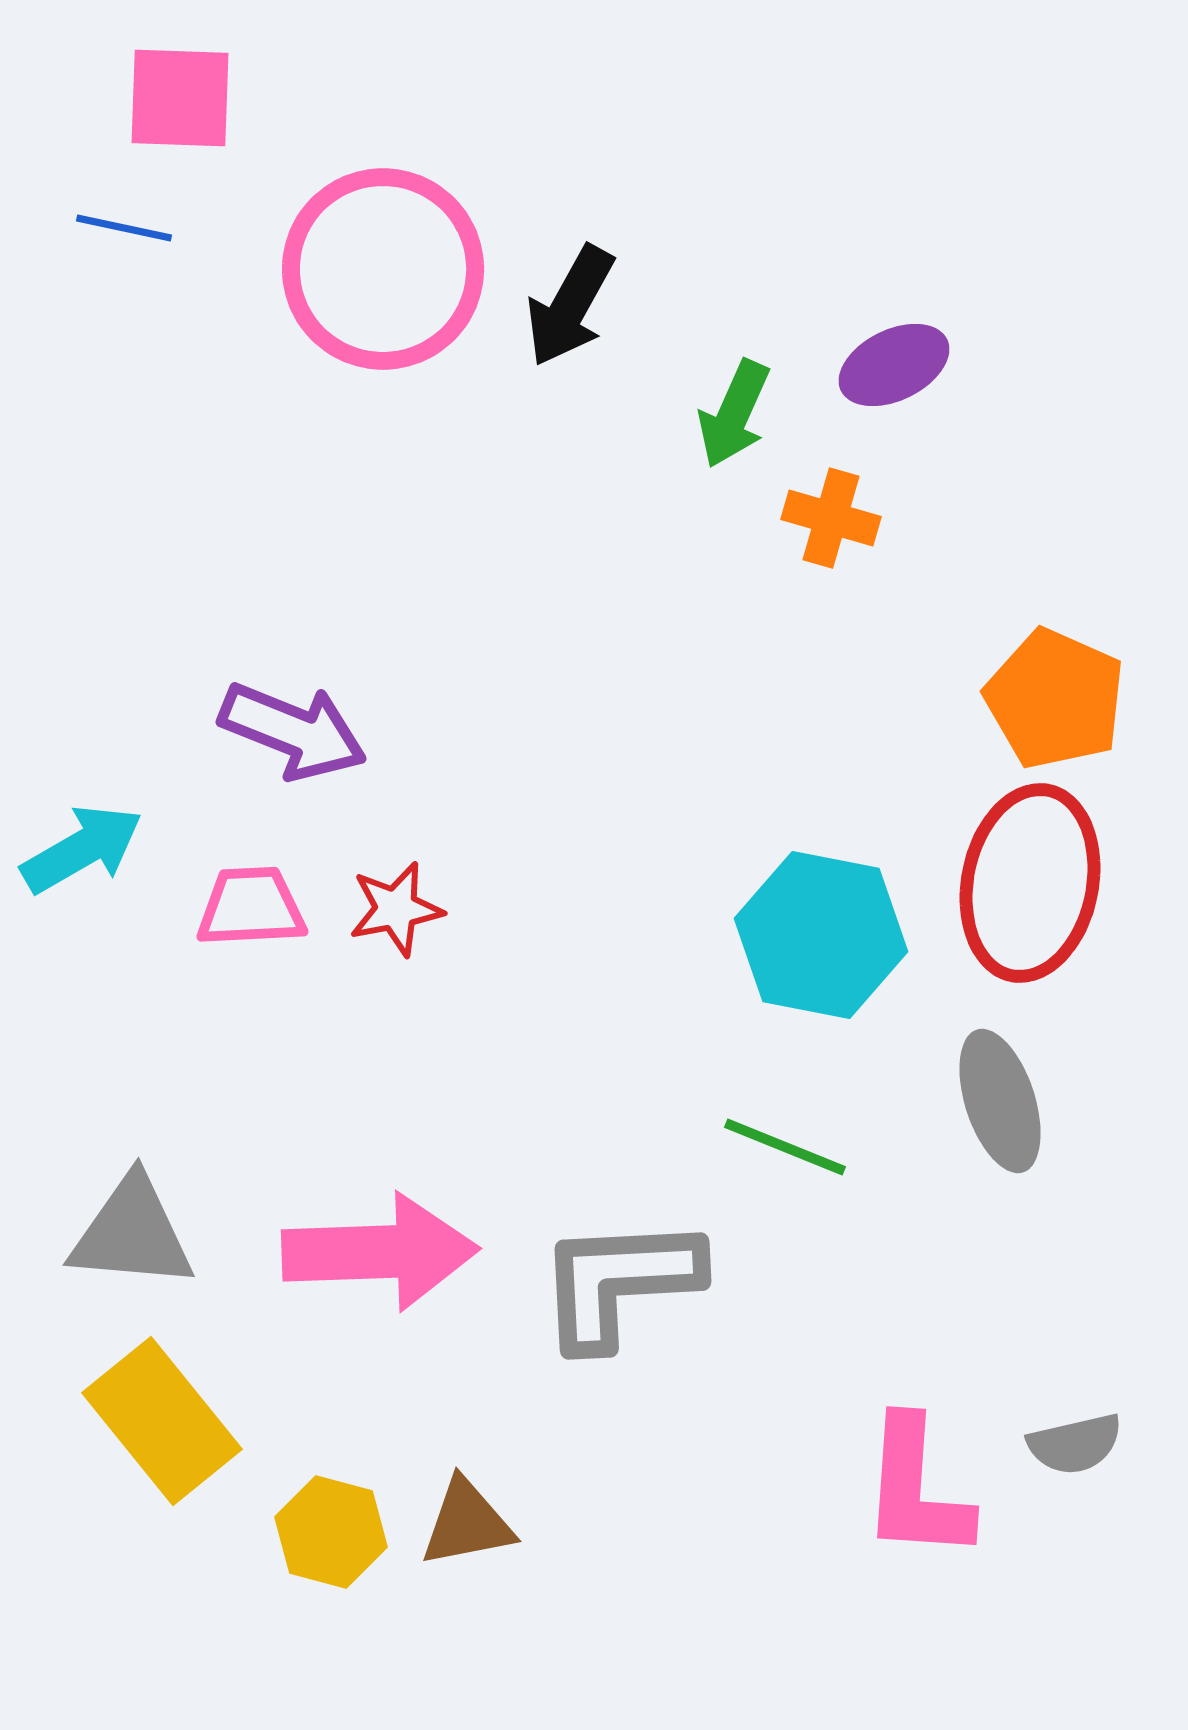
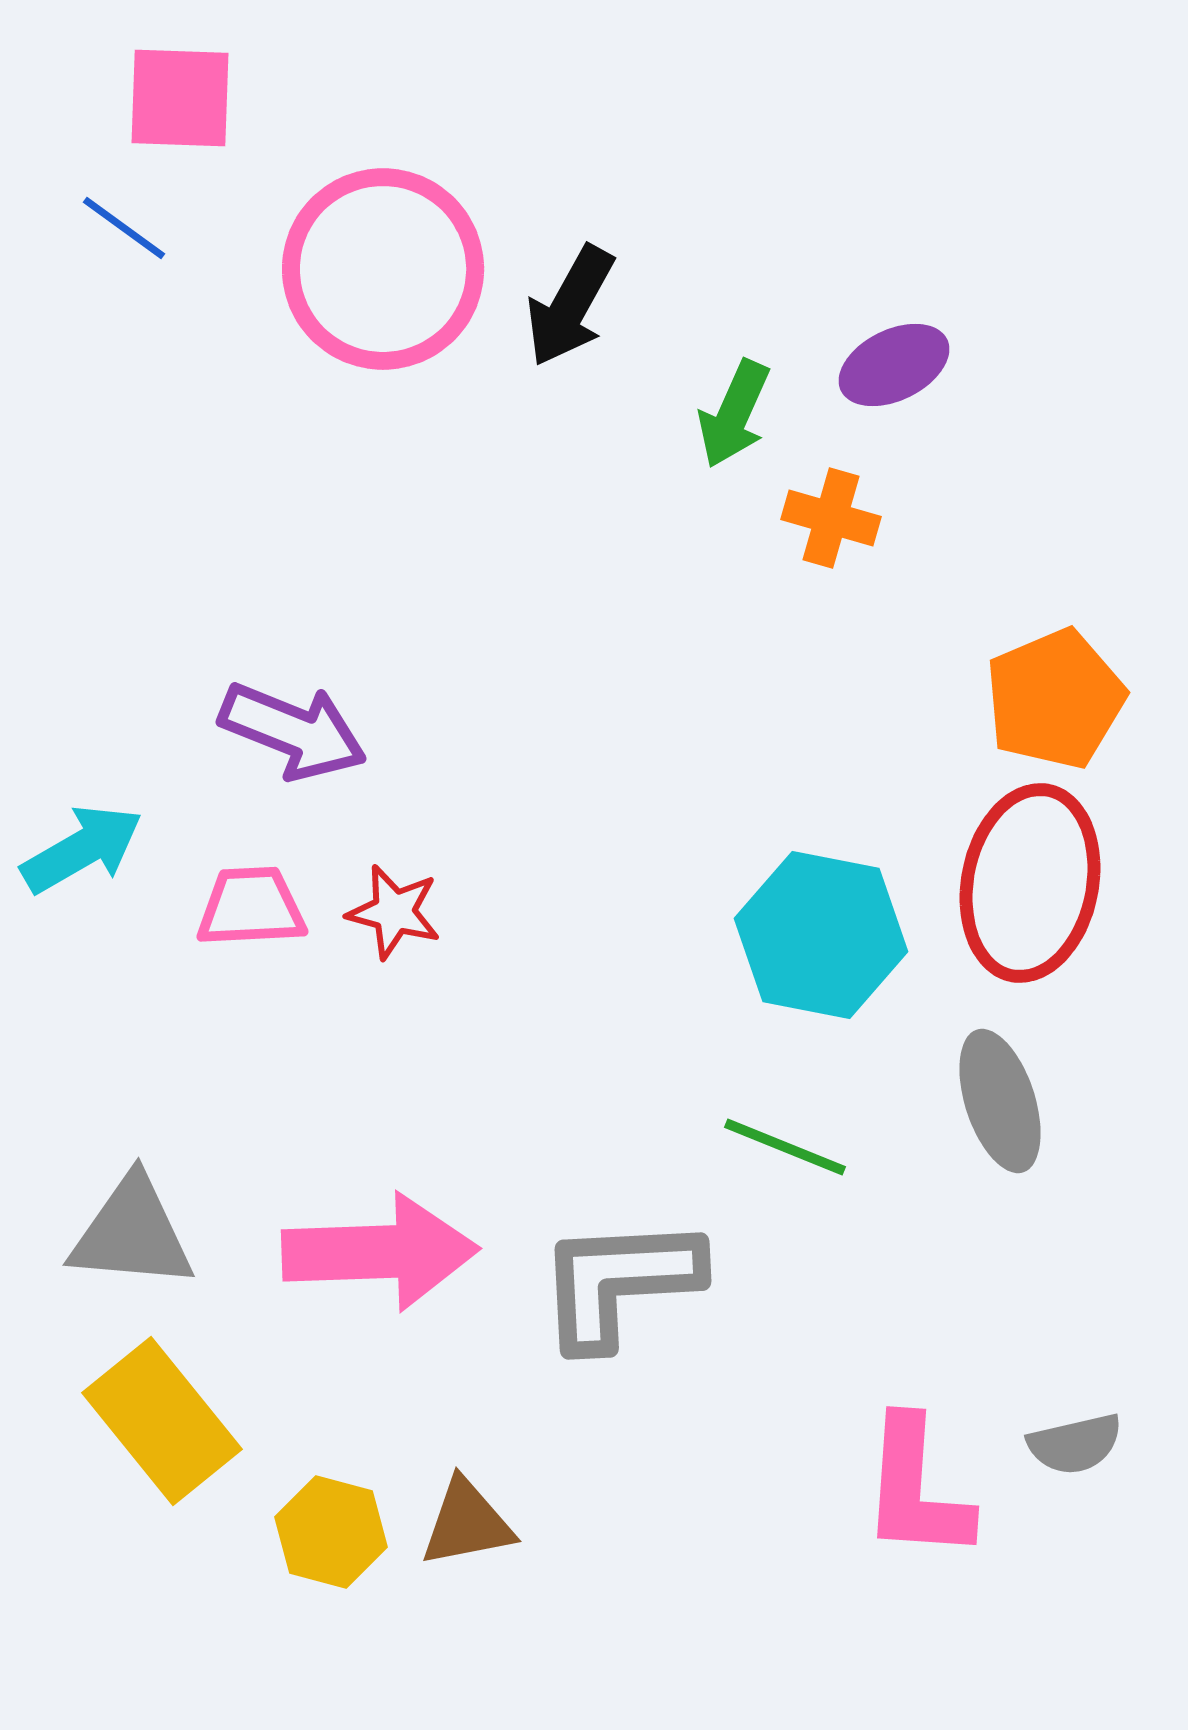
blue line: rotated 24 degrees clockwise
orange pentagon: rotated 25 degrees clockwise
red star: moved 2 px left, 3 px down; rotated 26 degrees clockwise
